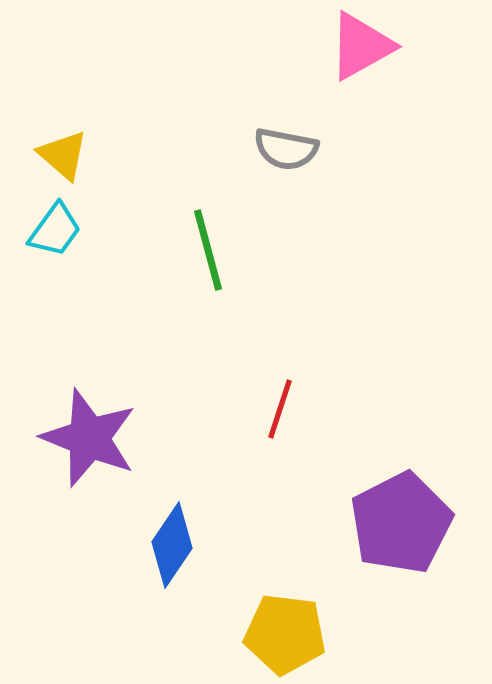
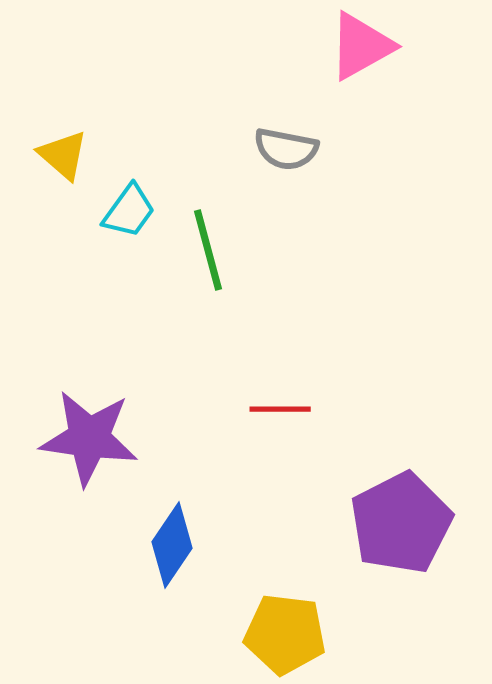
cyan trapezoid: moved 74 px right, 19 px up
red line: rotated 72 degrees clockwise
purple star: rotated 14 degrees counterclockwise
